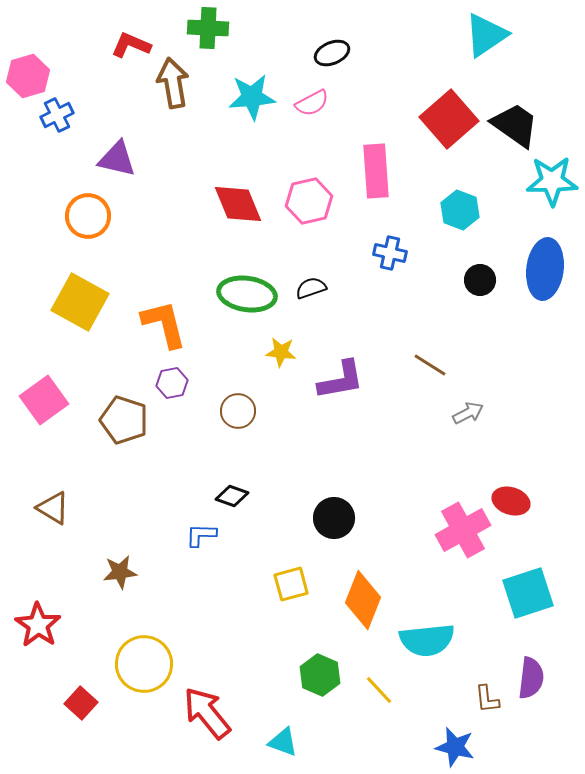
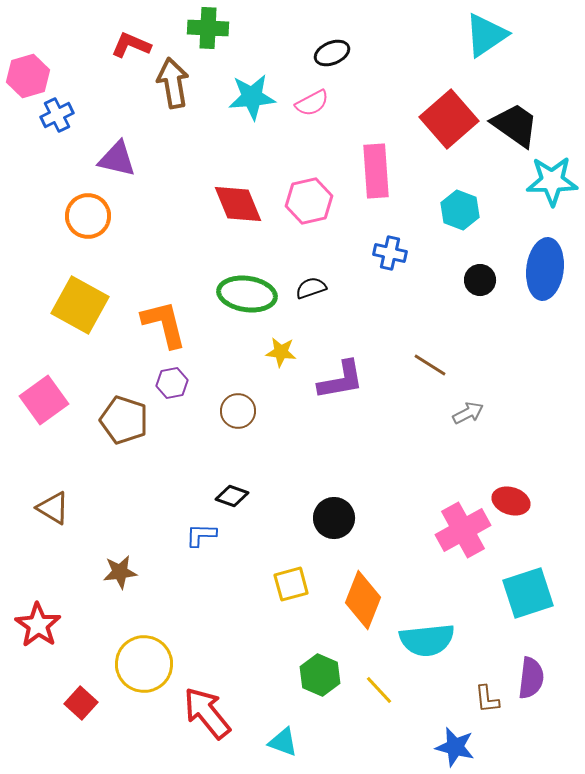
yellow square at (80, 302): moved 3 px down
